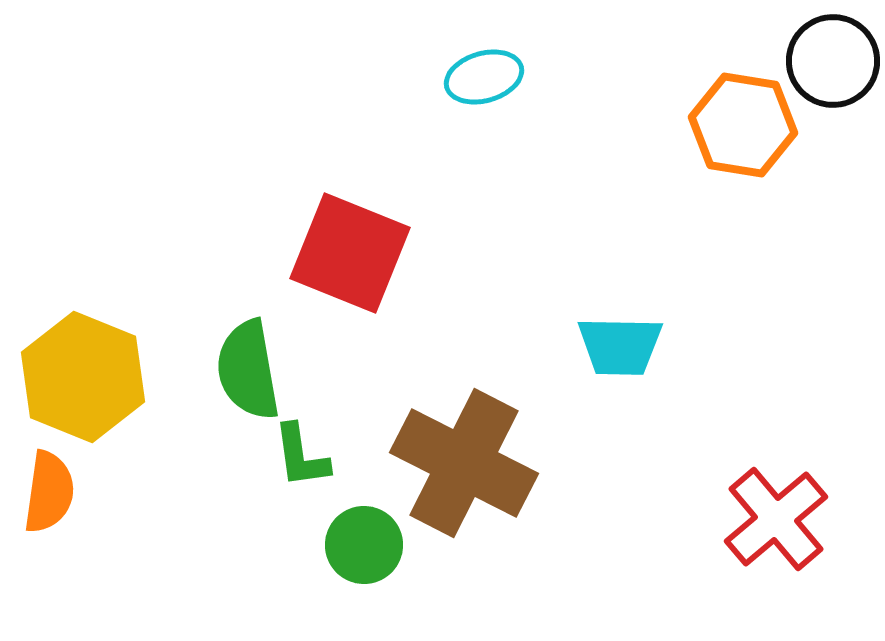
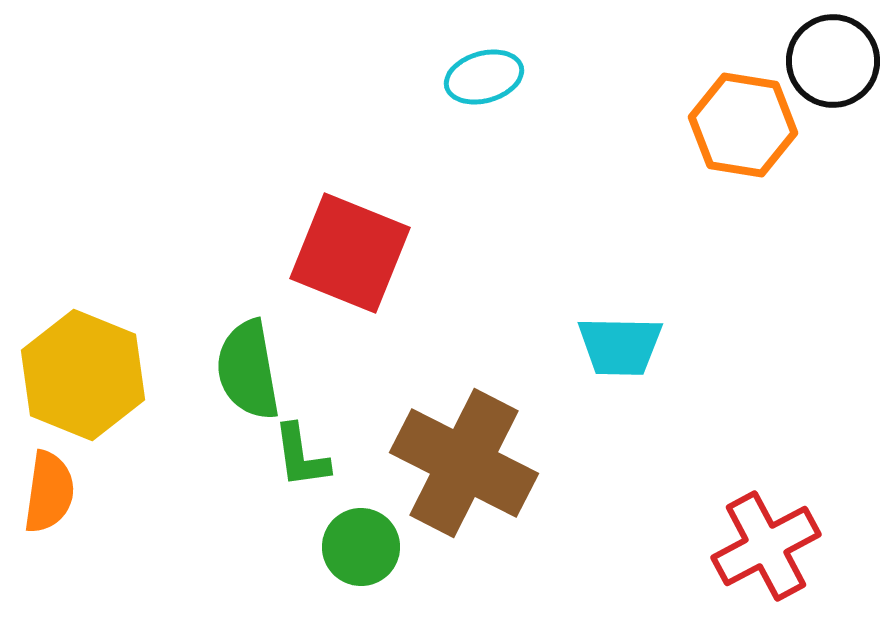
yellow hexagon: moved 2 px up
red cross: moved 10 px left, 27 px down; rotated 12 degrees clockwise
green circle: moved 3 px left, 2 px down
